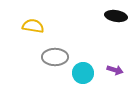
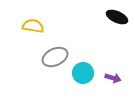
black ellipse: moved 1 px right, 1 px down; rotated 15 degrees clockwise
gray ellipse: rotated 25 degrees counterclockwise
purple arrow: moved 2 px left, 8 px down
